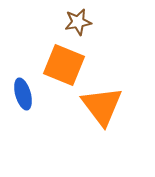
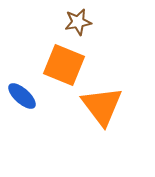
blue ellipse: moved 1 px left, 2 px down; rotated 32 degrees counterclockwise
